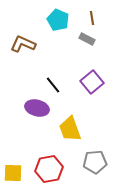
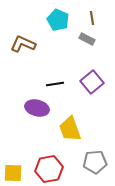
black line: moved 2 px right, 1 px up; rotated 60 degrees counterclockwise
